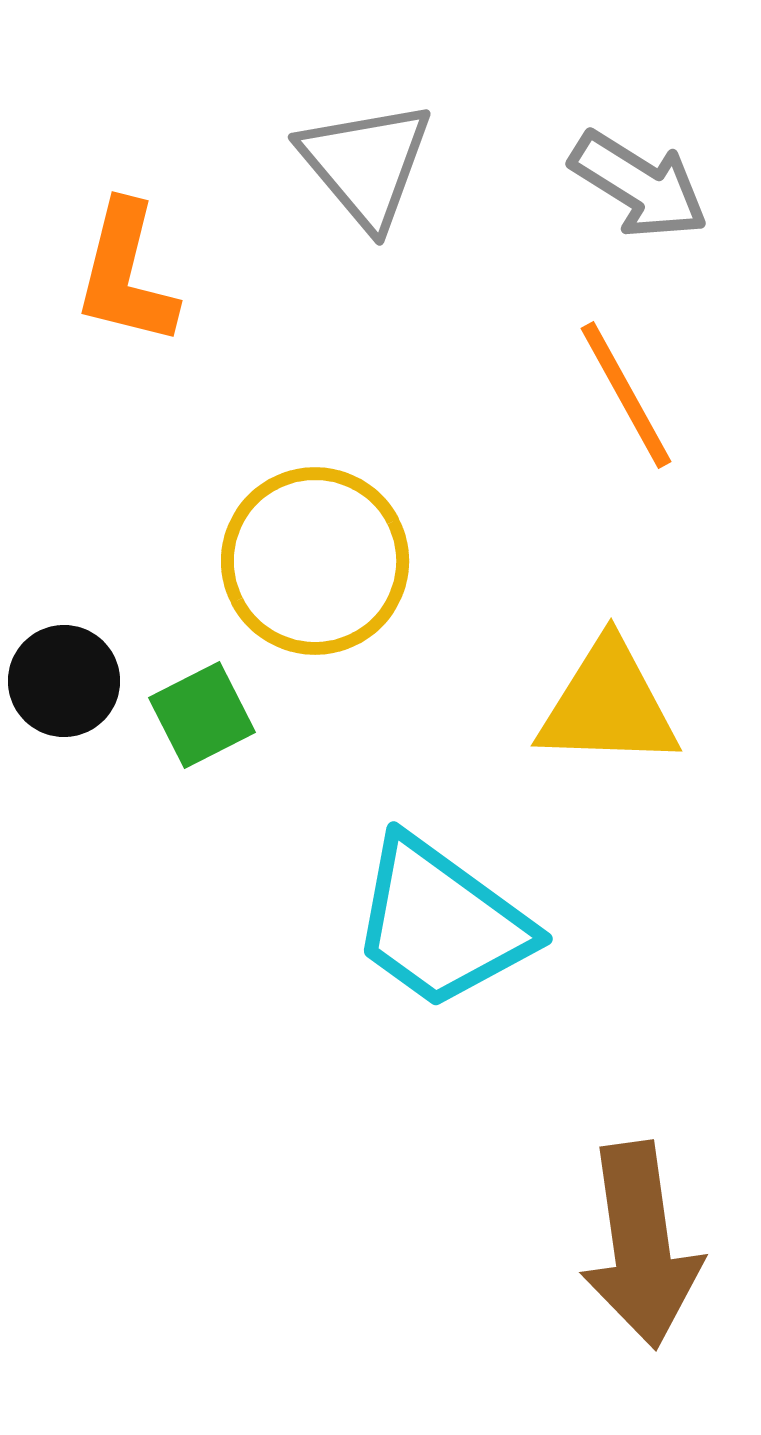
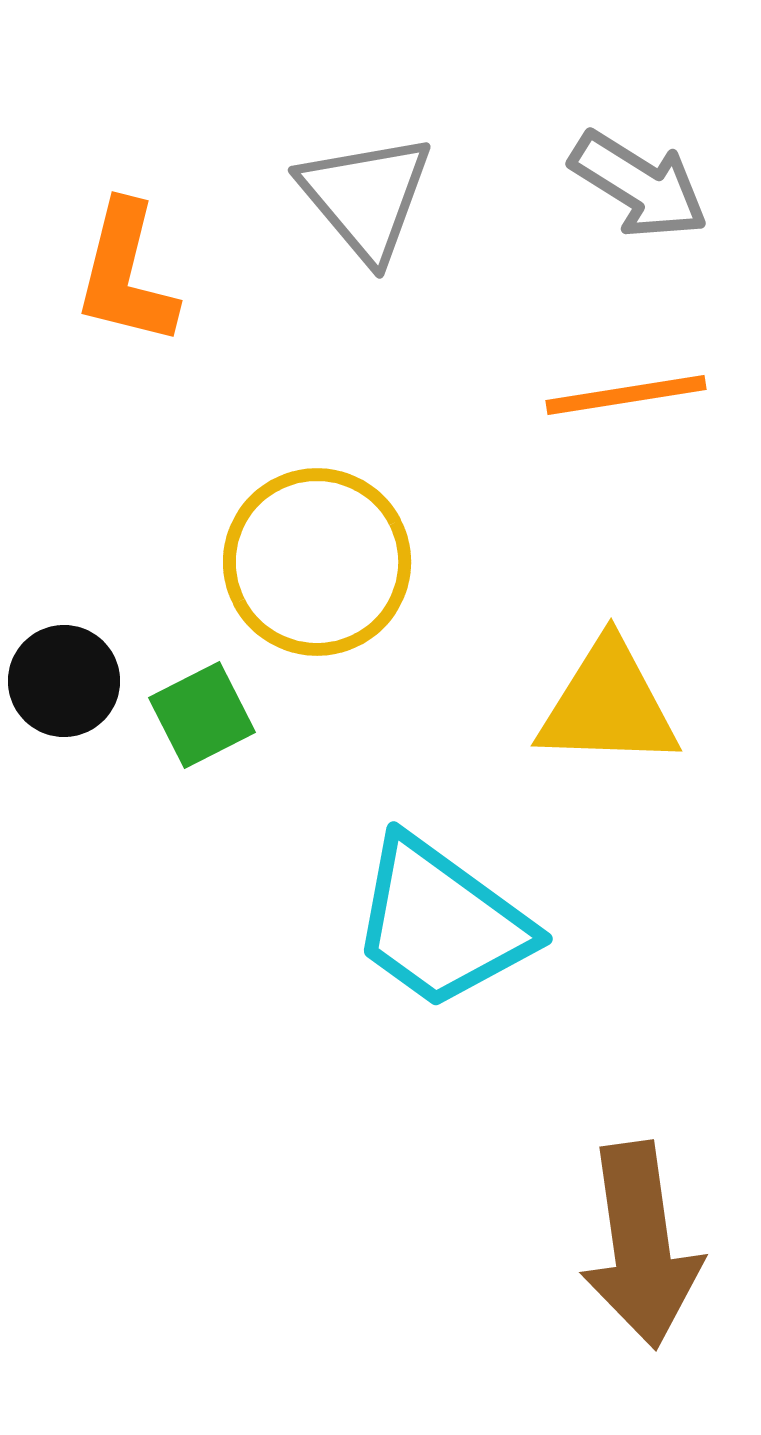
gray triangle: moved 33 px down
orange line: rotated 70 degrees counterclockwise
yellow circle: moved 2 px right, 1 px down
